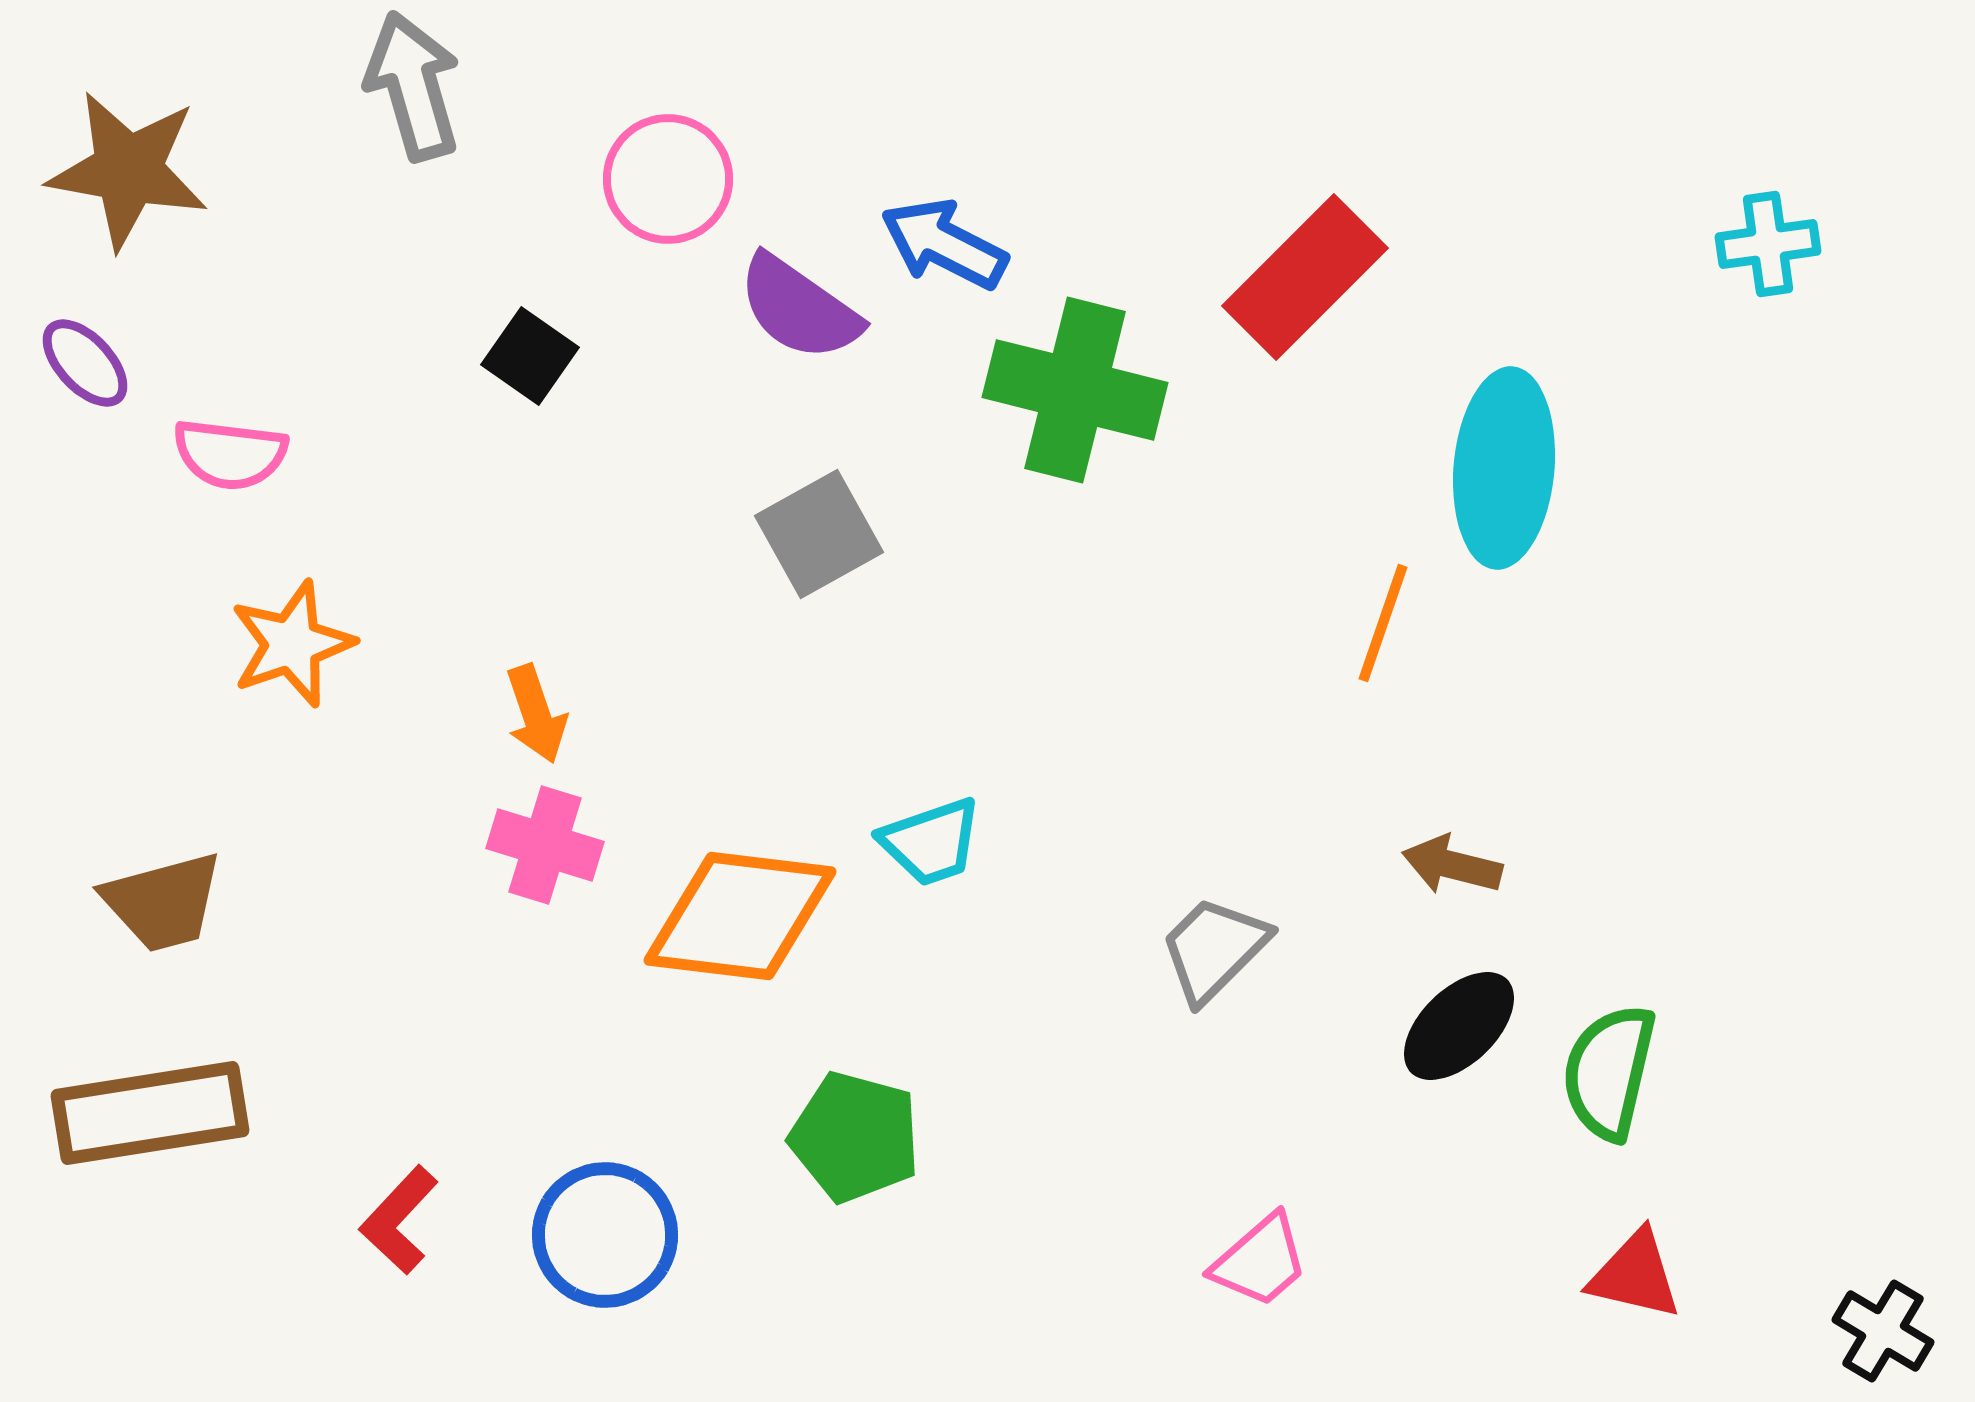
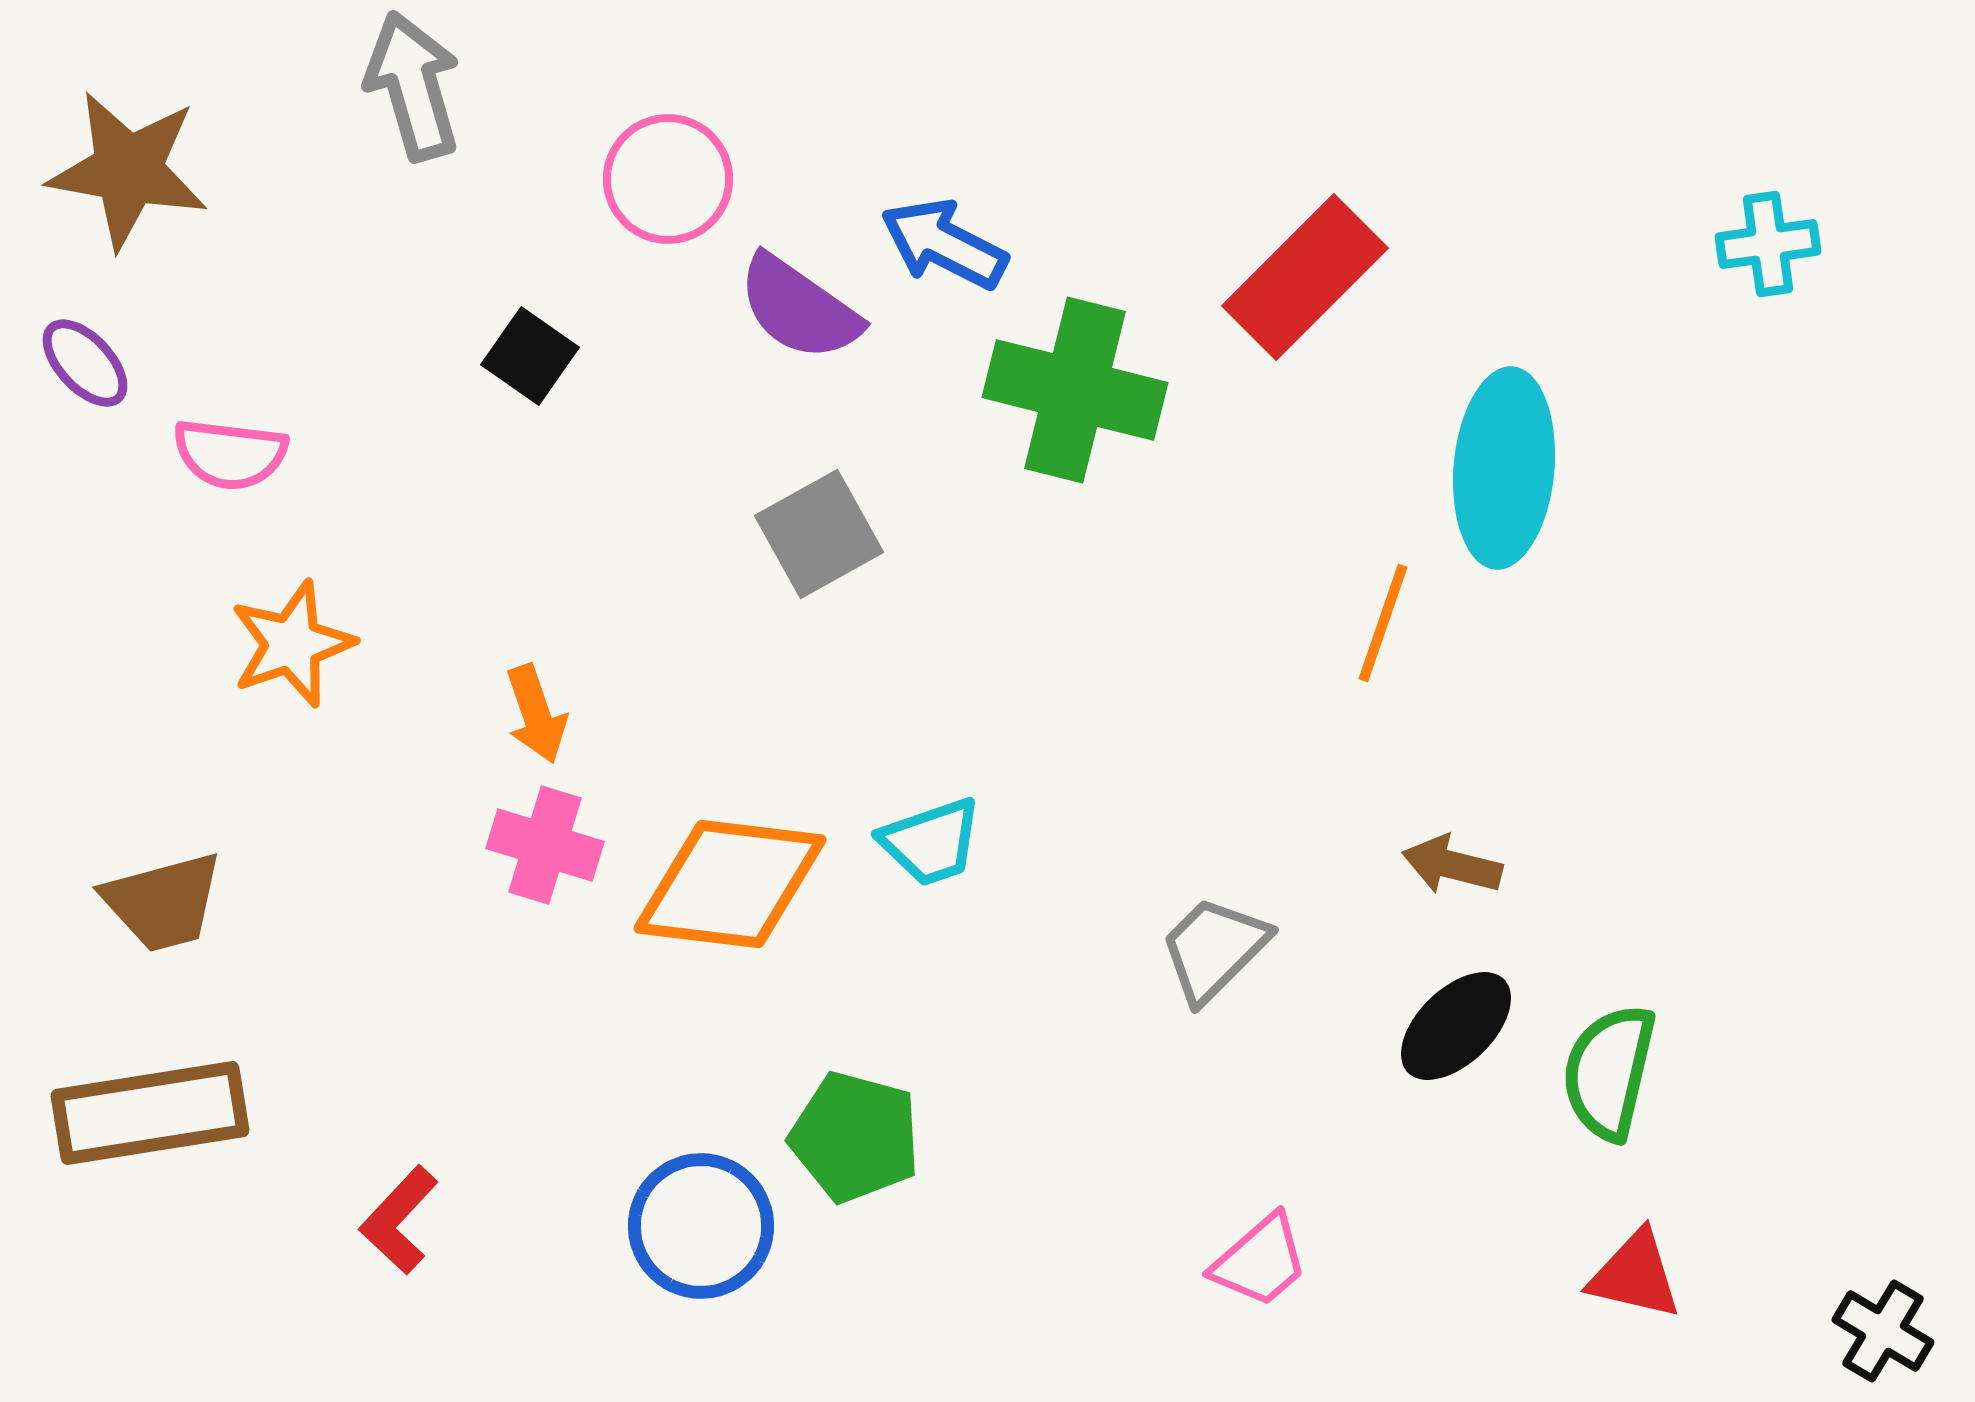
orange diamond: moved 10 px left, 32 px up
black ellipse: moved 3 px left
blue circle: moved 96 px right, 9 px up
